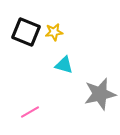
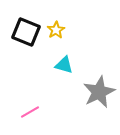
yellow star: moved 2 px right, 2 px up; rotated 24 degrees counterclockwise
gray star: moved 1 px left, 2 px up; rotated 12 degrees counterclockwise
